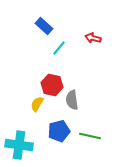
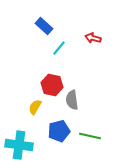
yellow semicircle: moved 2 px left, 3 px down
